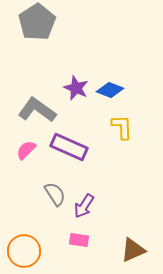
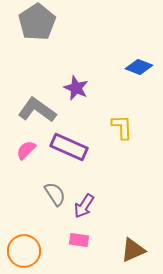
blue diamond: moved 29 px right, 23 px up
